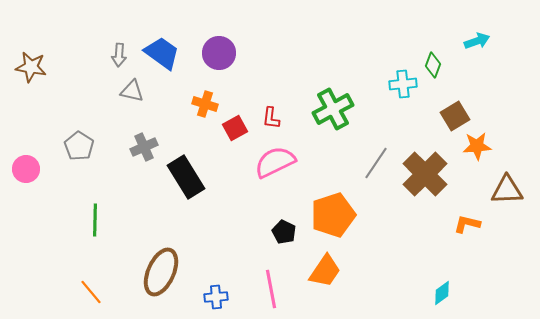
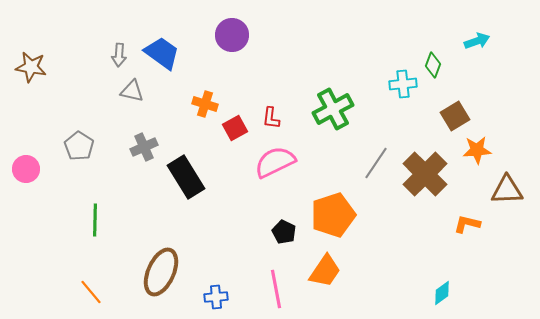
purple circle: moved 13 px right, 18 px up
orange star: moved 4 px down
pink line: moved 5 px right
